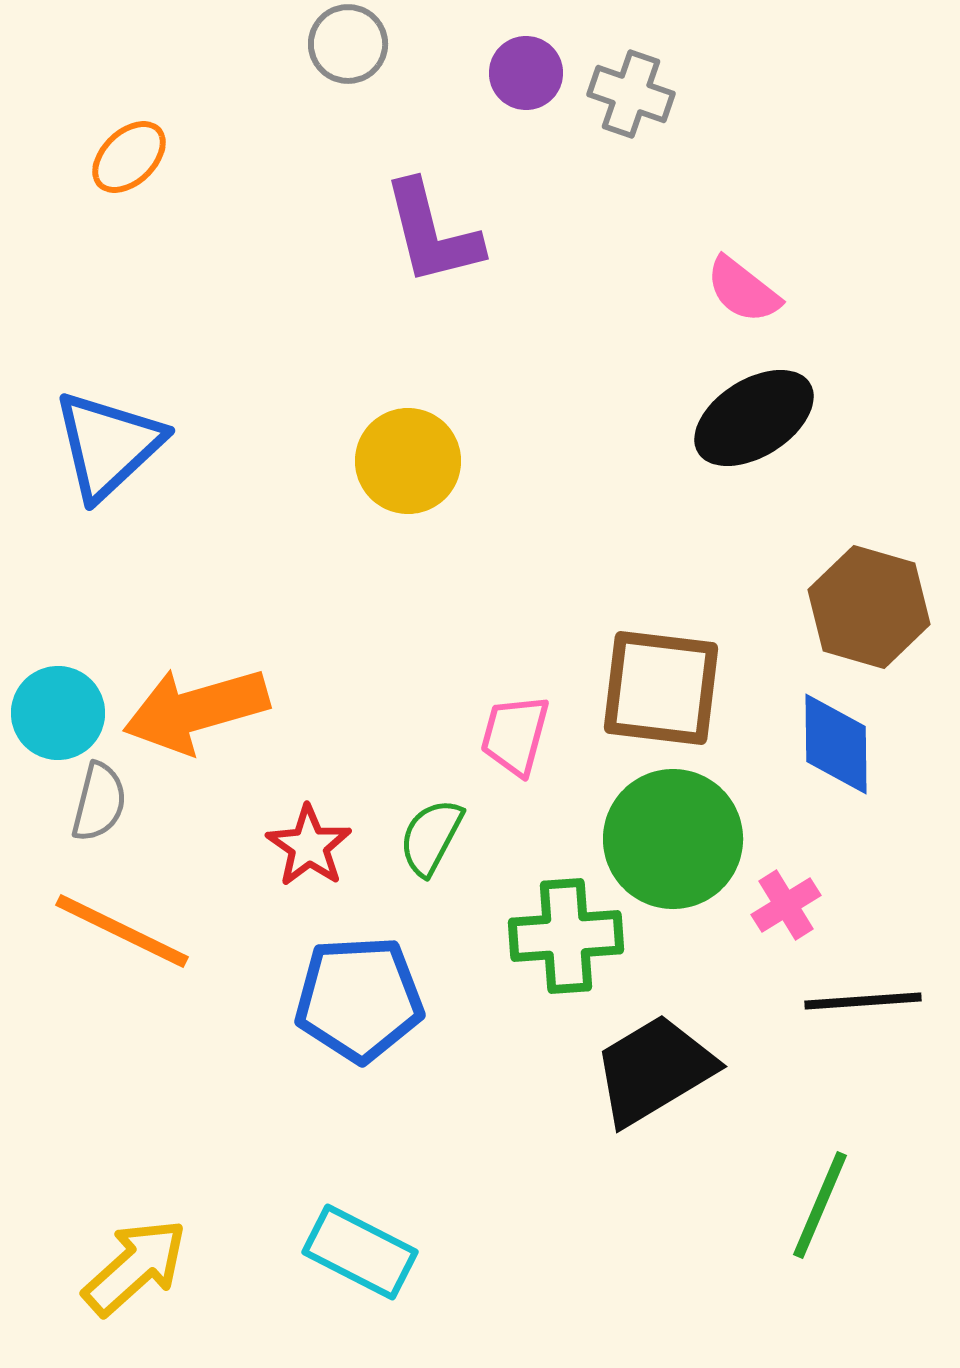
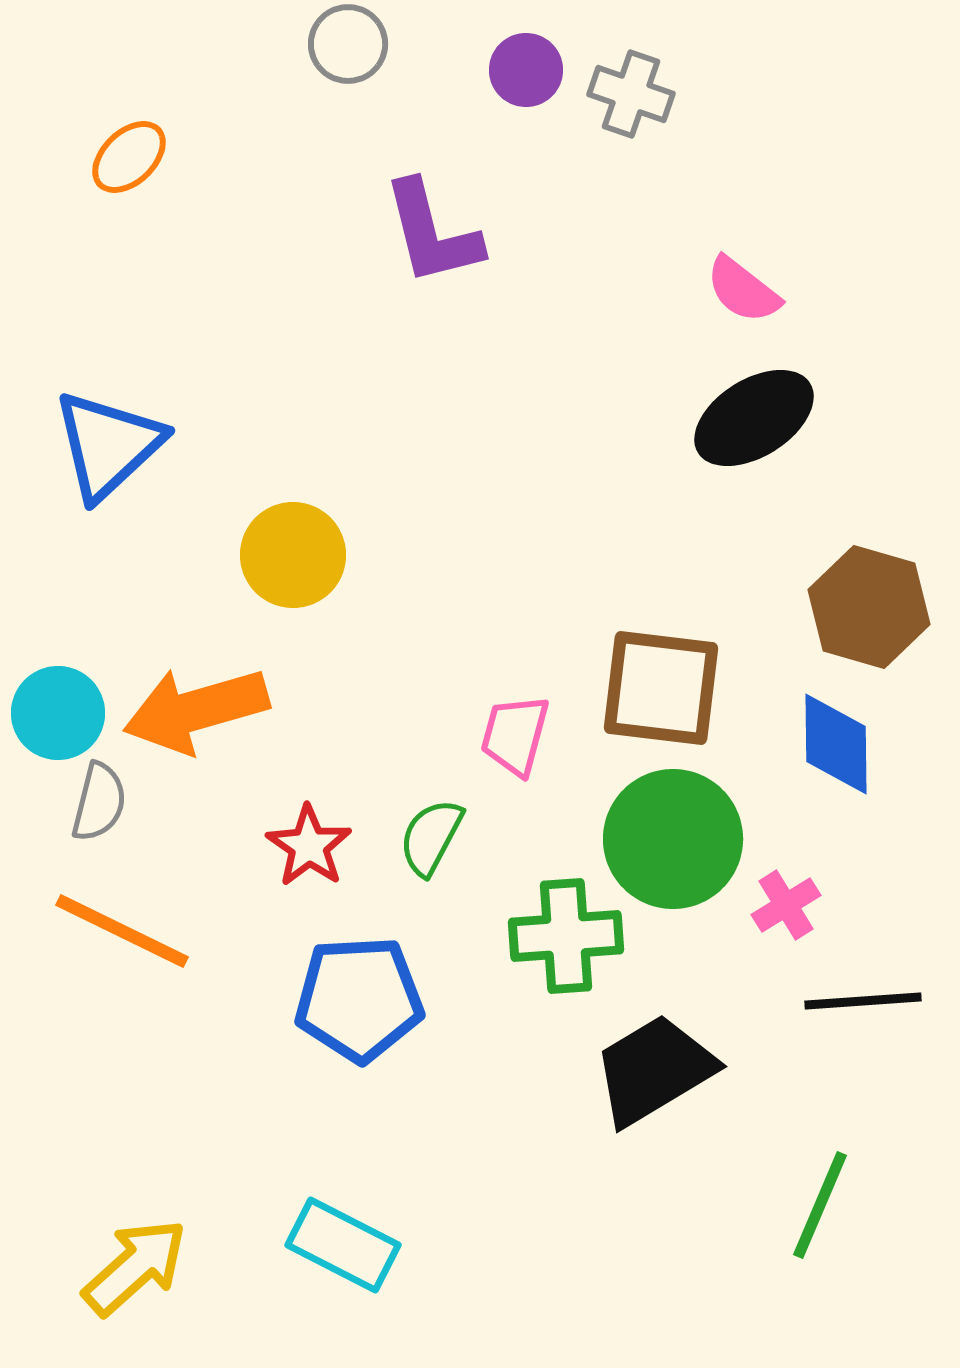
purple circle: moved 3 px up
yellow circle: moved 115 px left, 94 px down
cyan rectangle: moved 17 px left, 7 px up
